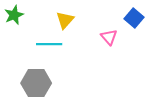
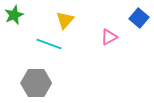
blue square: moved 5 px right
pink triangle: rotated 42 degrees clockwise
cyan line: rotated 20 degrees clockwise
